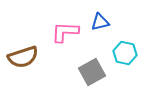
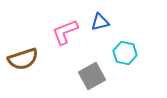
pink L-shape: rotated 24 degrees counterclockwise
brown semicircle: moved 2 px down
gray square: moved 4 px down
